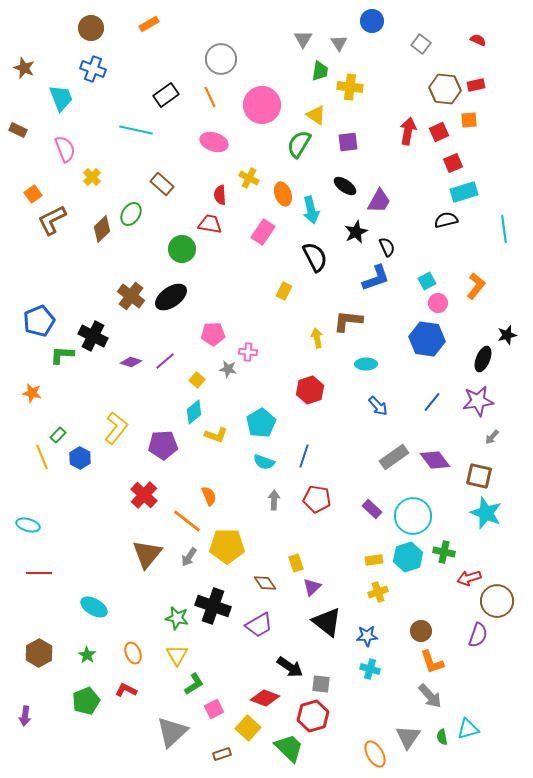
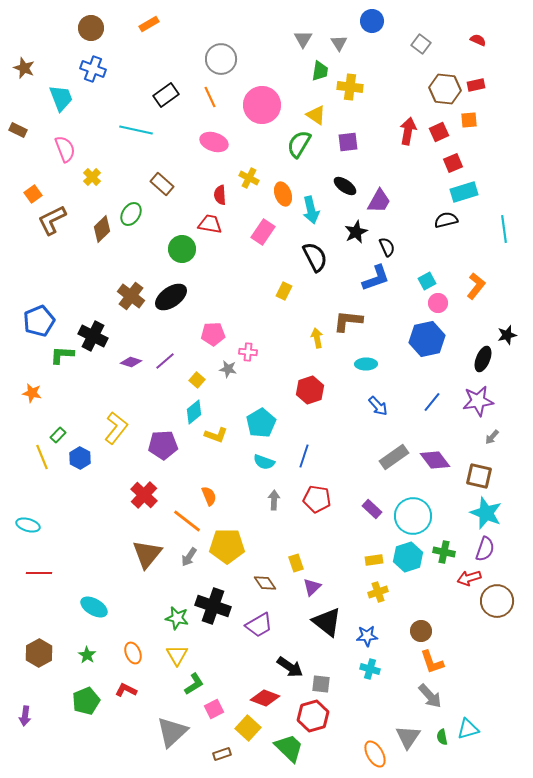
blue hexagon at (427, 339): rotated 20 degrees counterclockwise
purple semicircle at (478, 635): moved 7 px right, 86 px up
